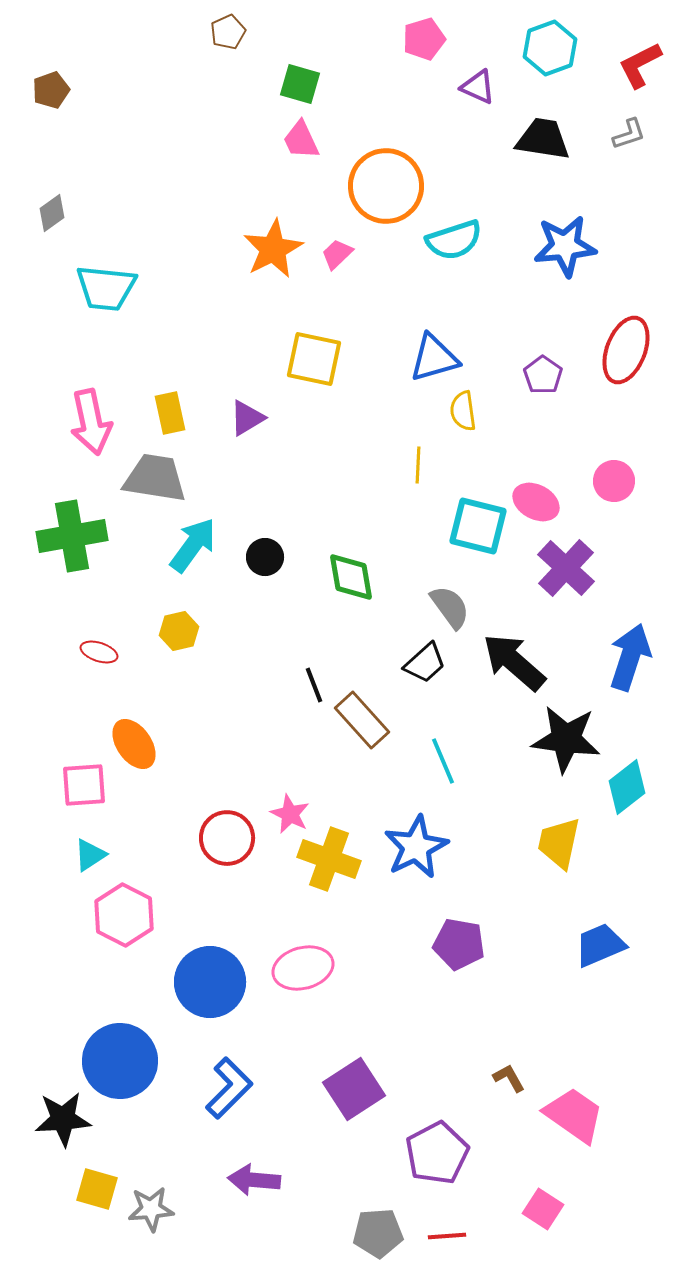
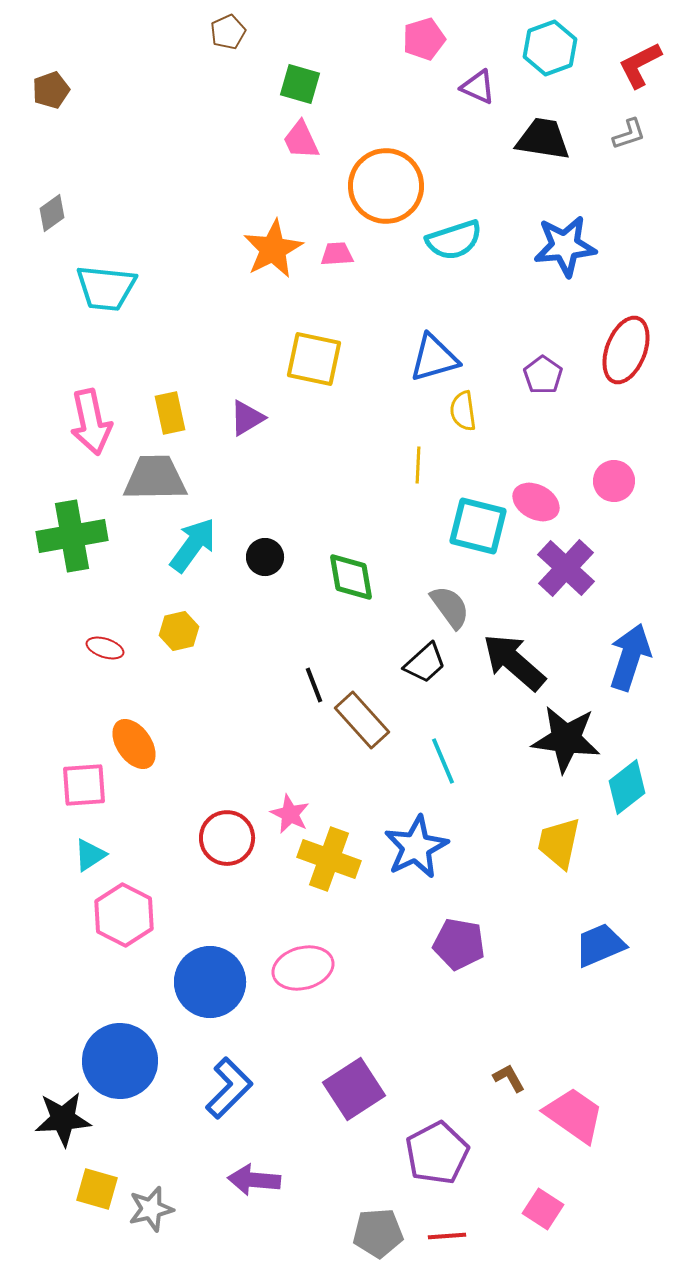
pink trapezoid at (337, 254): rotated 40 degrees clockwise
gray trapezoid at (155, 478): rotated 10 degrees counterclockwise
red ellipse at (99, 652): moved 6 px right, 4 px up
gray star at (151, 1209): rotated 9 degrees counterclockwise
